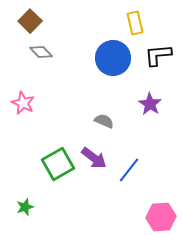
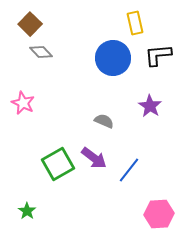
brown square: moved 3 px down
purple star: moved 2 px down
green star: moved 2 px right, 4 px down; rotated 18 degrees counterclockwise
pink hexagon: moved 2 px left, 3 px up
